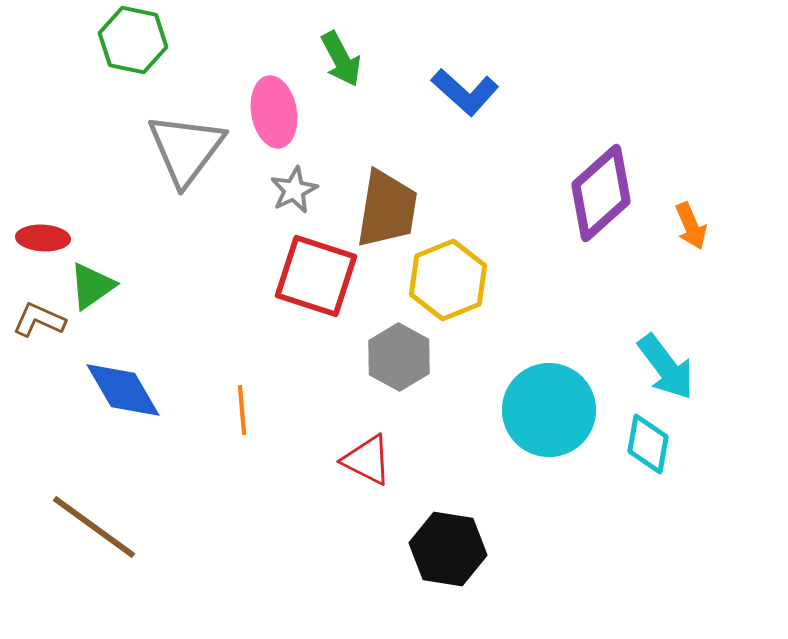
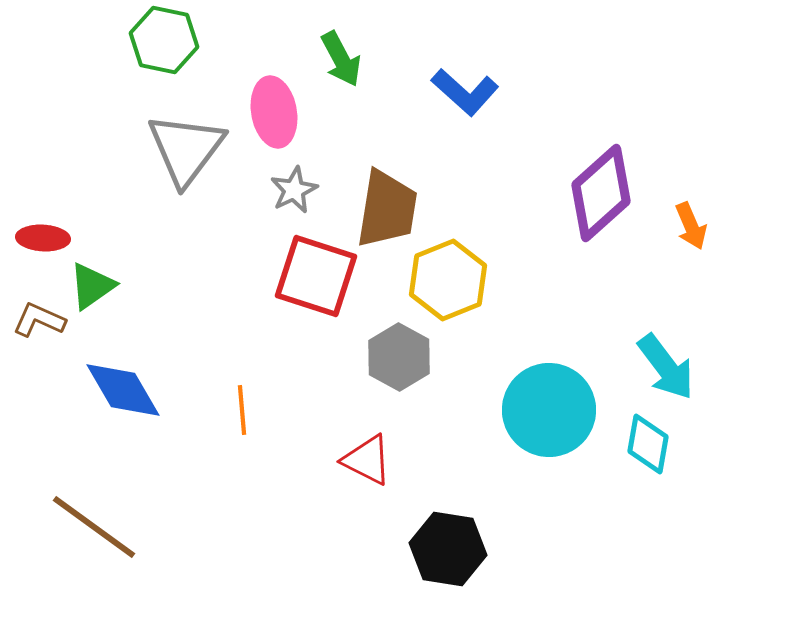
green hexagon: moved 31 px right
